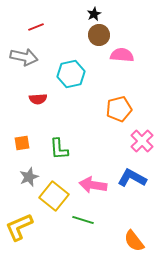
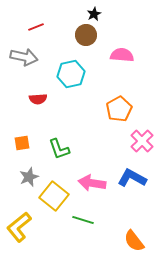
brown circle: moved 13 px left
orange pentagon: rotated 15 degrees counterclockwise
green L-shape: rotated 15 degrees counterclockwise
pink arrow: moved 1 px left, 2 px up
yellow L-shape: rotated 16 degrees counterclockwise
